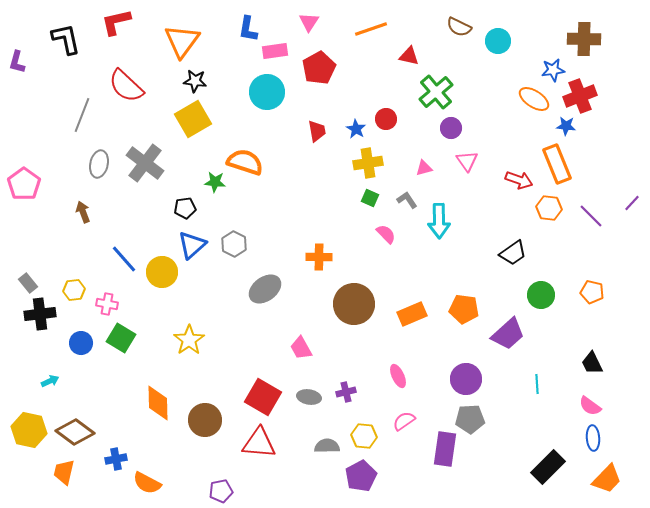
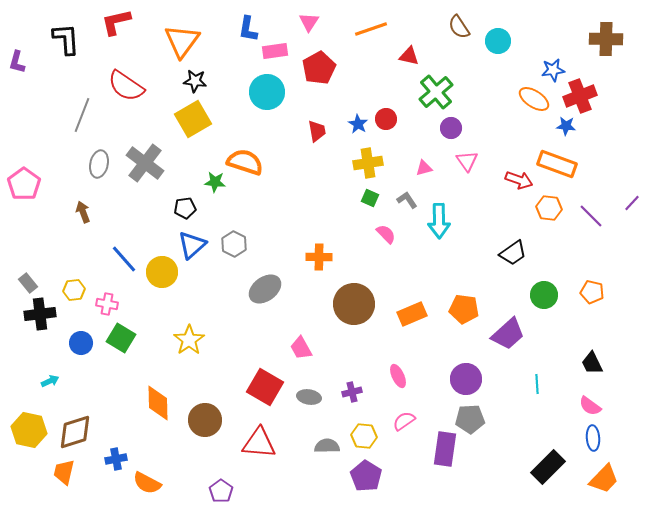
brown semicircle at (459, 27): rotated 30 degrees clockwise
black L-shape at (66, 39): rotated 8 degrees clockwise
brown cross at (584, 39): moved 22 px right
red semicircle at (126, 86): rotated 9 degrees counterclockwise
blue star at (356, 129): moved 2 px right, 5 px up
orange rectangle at (557, 164): rotated 48 degrees counterclockwise
green circle at (541, 295): moved 3 px right
purple cross at (346, 392): moved 6 px right
red square at (263, 397): moved 2 px right, 10 px up
brown diamond at (75, 432): rotated 54 degrees counterclockwise
purple pentagon at (361, 476): moved 5 px right; rotated 12 degrees counterclockwise
orange trapezoid at (607, 479): moved 3 px left
purple pentagon at (221, 491): rotated 25 degrees counterclockwise
